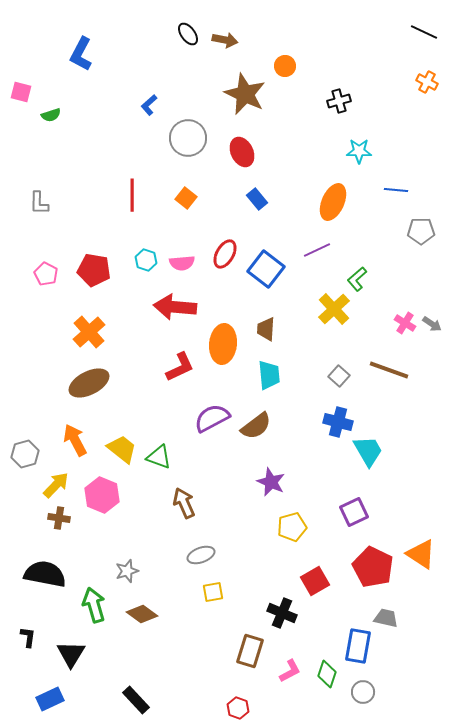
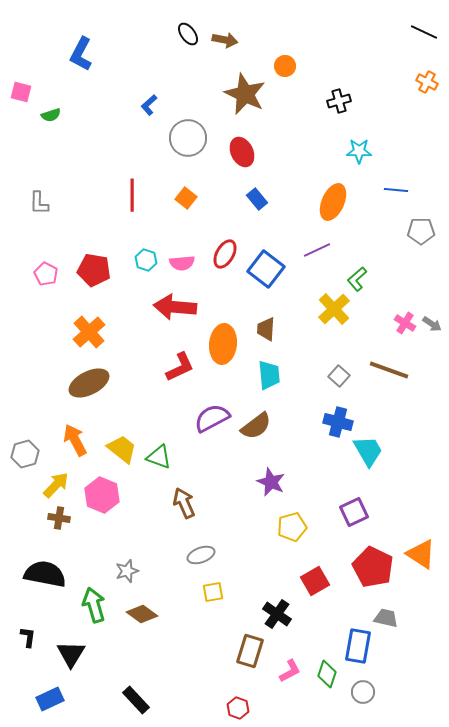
black cross at (282, 613): moved 5 px left, 1 px down; rotated 12 degrees clockwise
